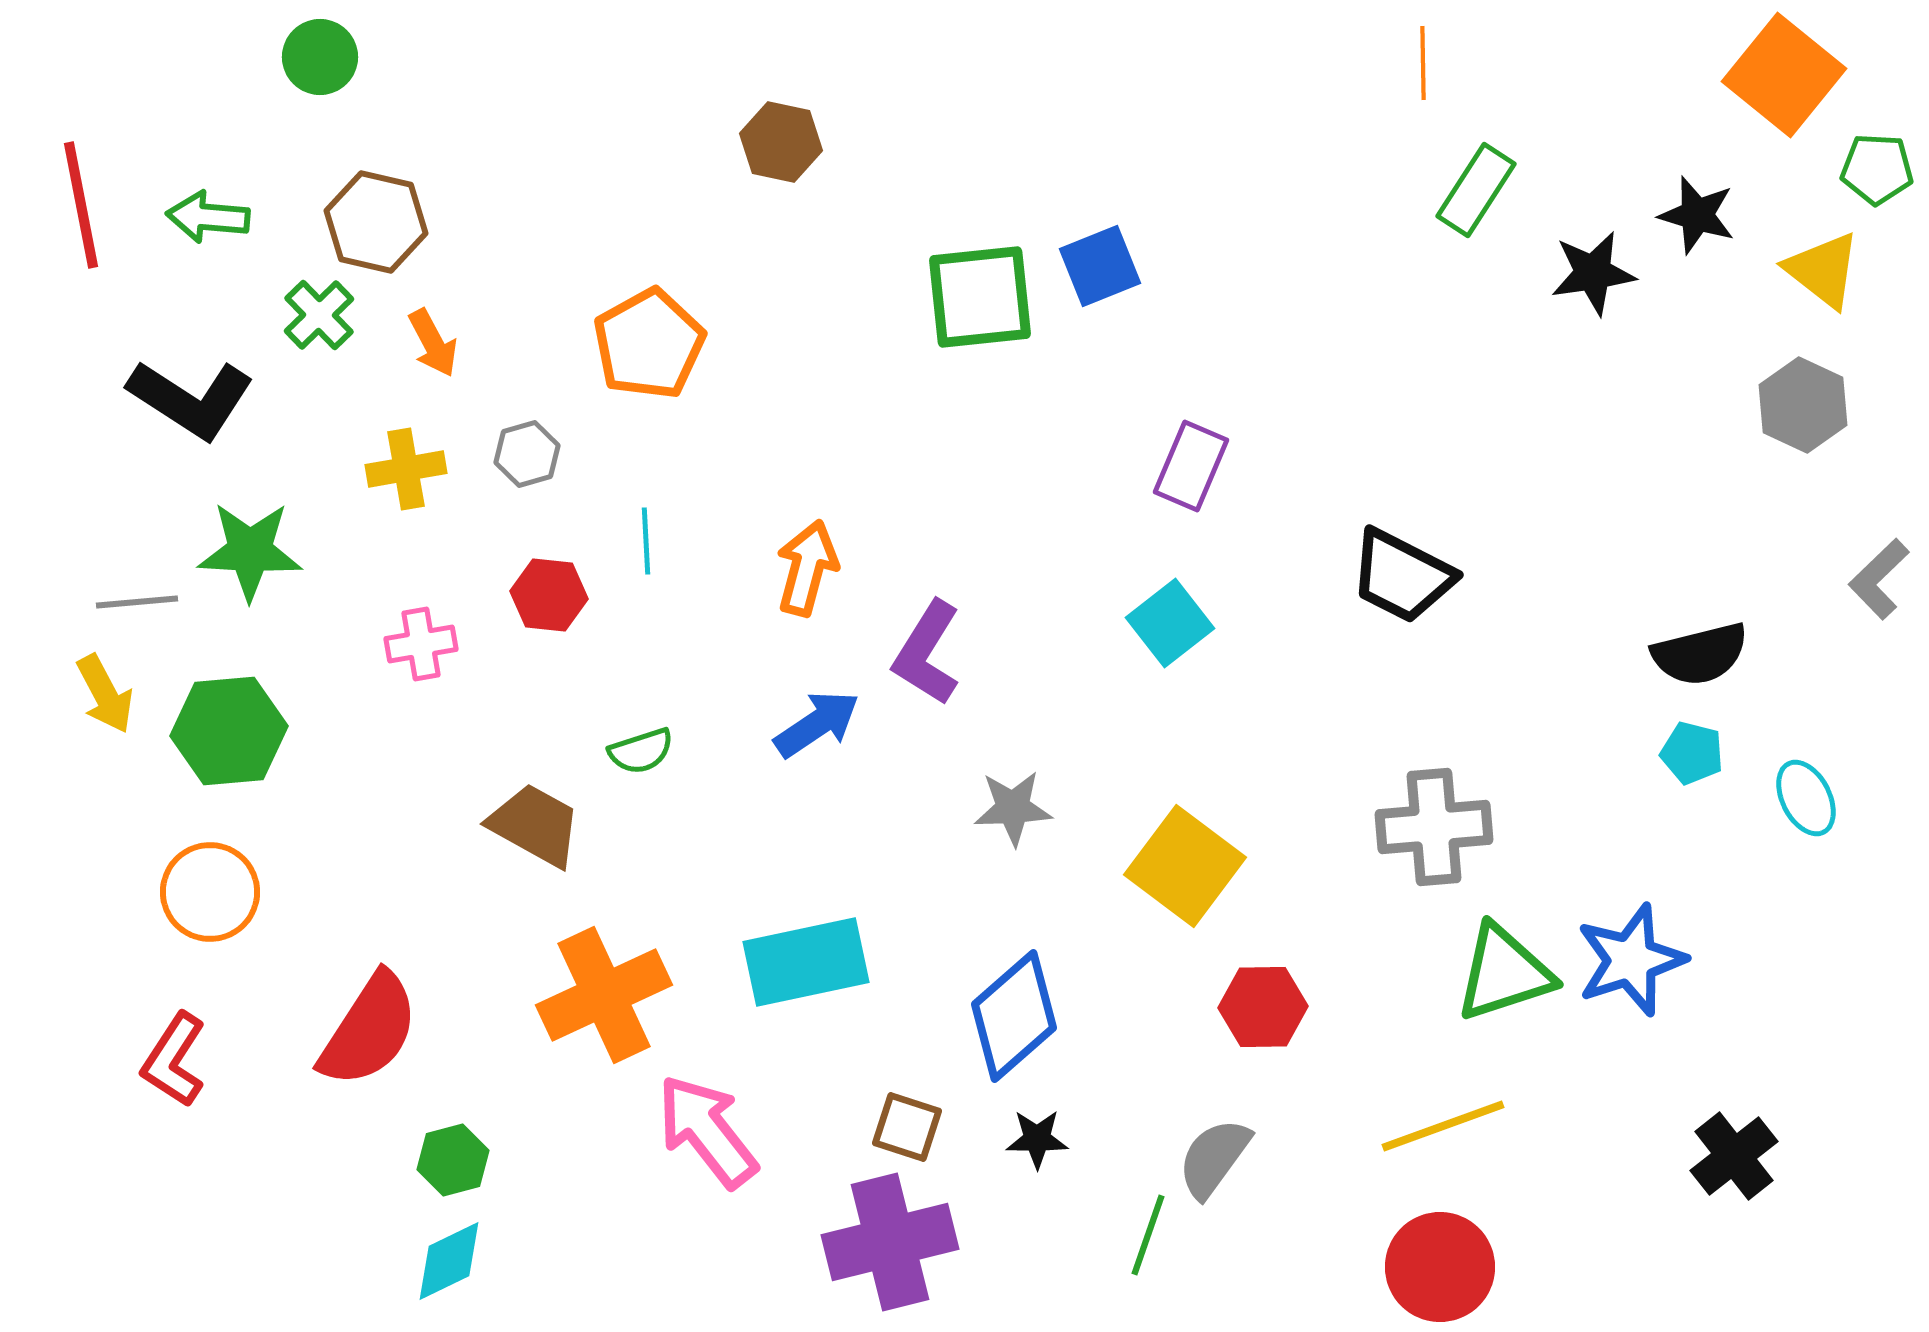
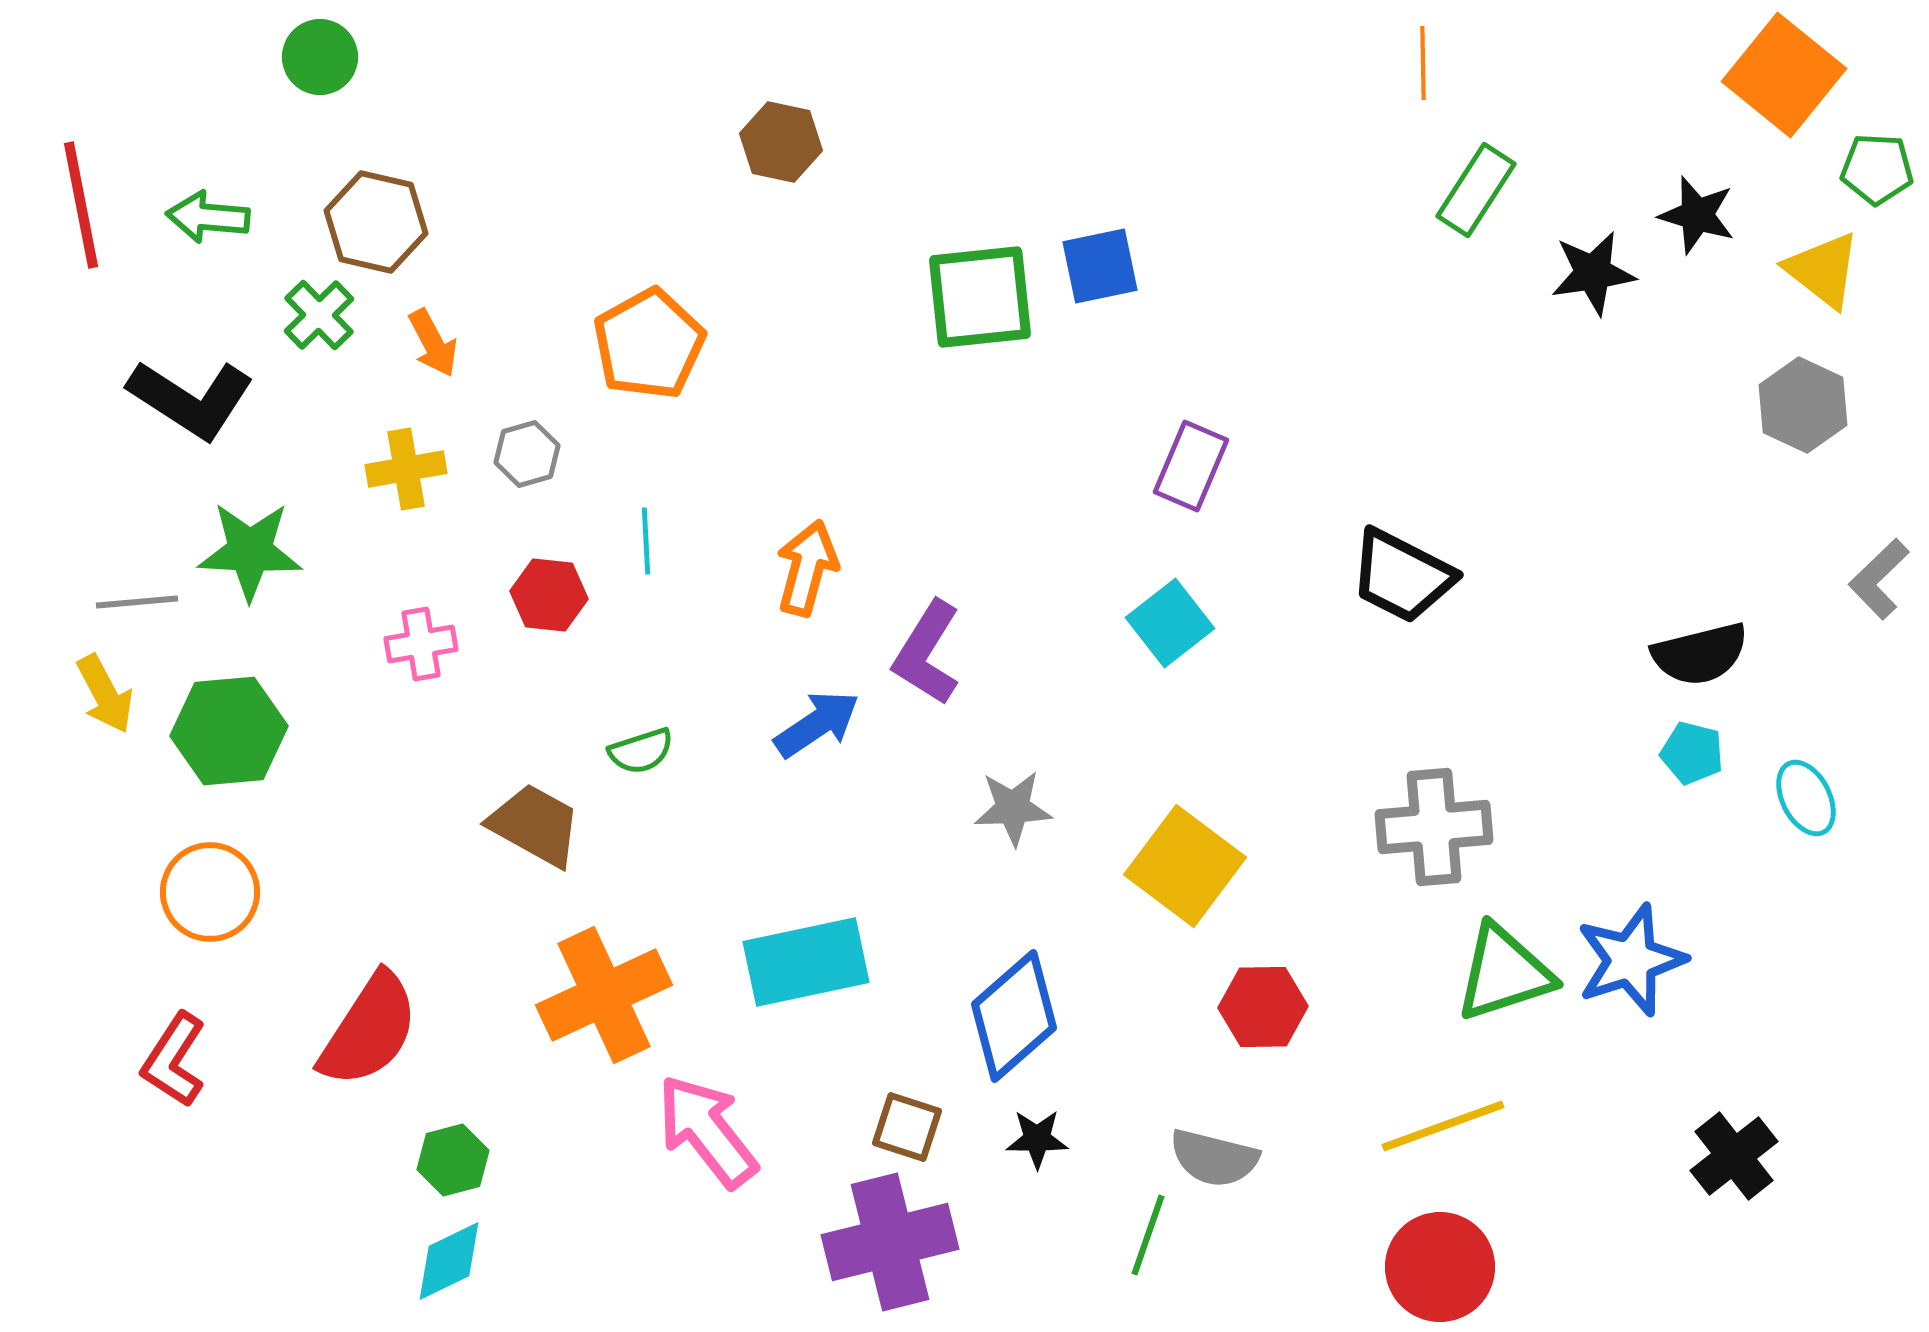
blue square at (1100, 266): rotated 10 degrees clockwise
gray semicircle at (1214, 1158): rotated 112 degrees counterclockwise
